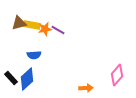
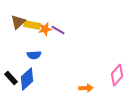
brown triangle: moved 1 px left, 1 px up; rotated 28 degrees counterclockwise
